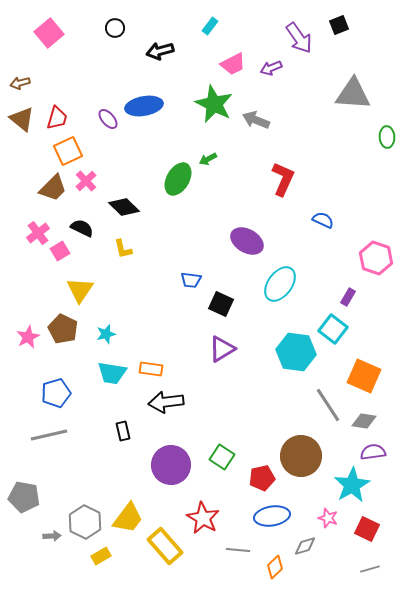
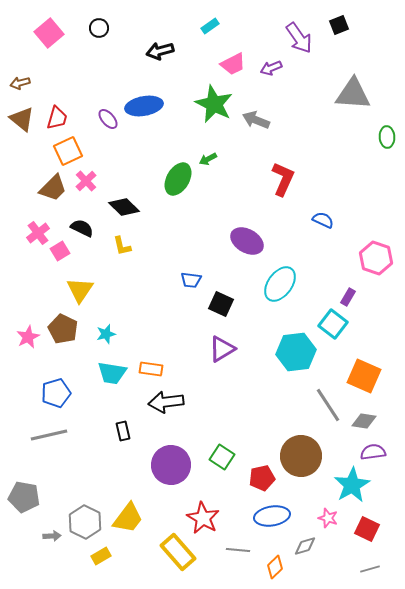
cyan rectangle at (210, 26): rotated 18 degrees clockwise
black circle at (115, 28): moved 16 px left
yellow L-shape at (123, 249): moved 1 px left, 3 px up
cyan square at (333, 329): moved 5 px up
cyan hexagon at (296, 352): rotated 15 degrees counterclockwise
yellow rectangle at (165, 546): moved 13 px right, 6 px down
